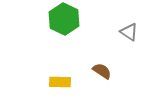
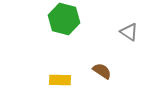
green hexagon: rotated 12 degrees counterclockwise
yellow rectangle: moved 2 px up
